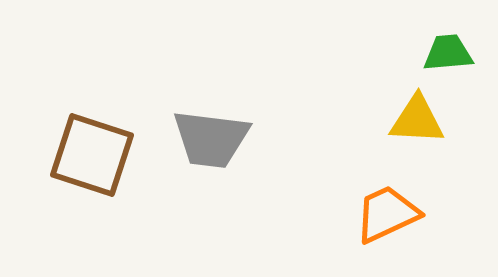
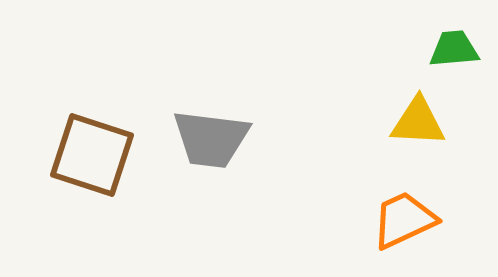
green trapezoid: moved 6 px right, 4 px up
yellow triangle: moved 1 px right, 2 px down
orange trapezoid: moved 17 px right, 6 px down
